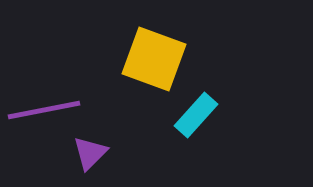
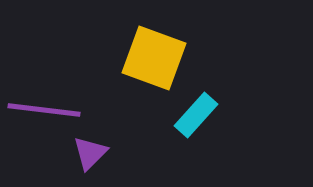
yellow square: moved 1 px up
purple line: rotated 18 degrees clockwise
